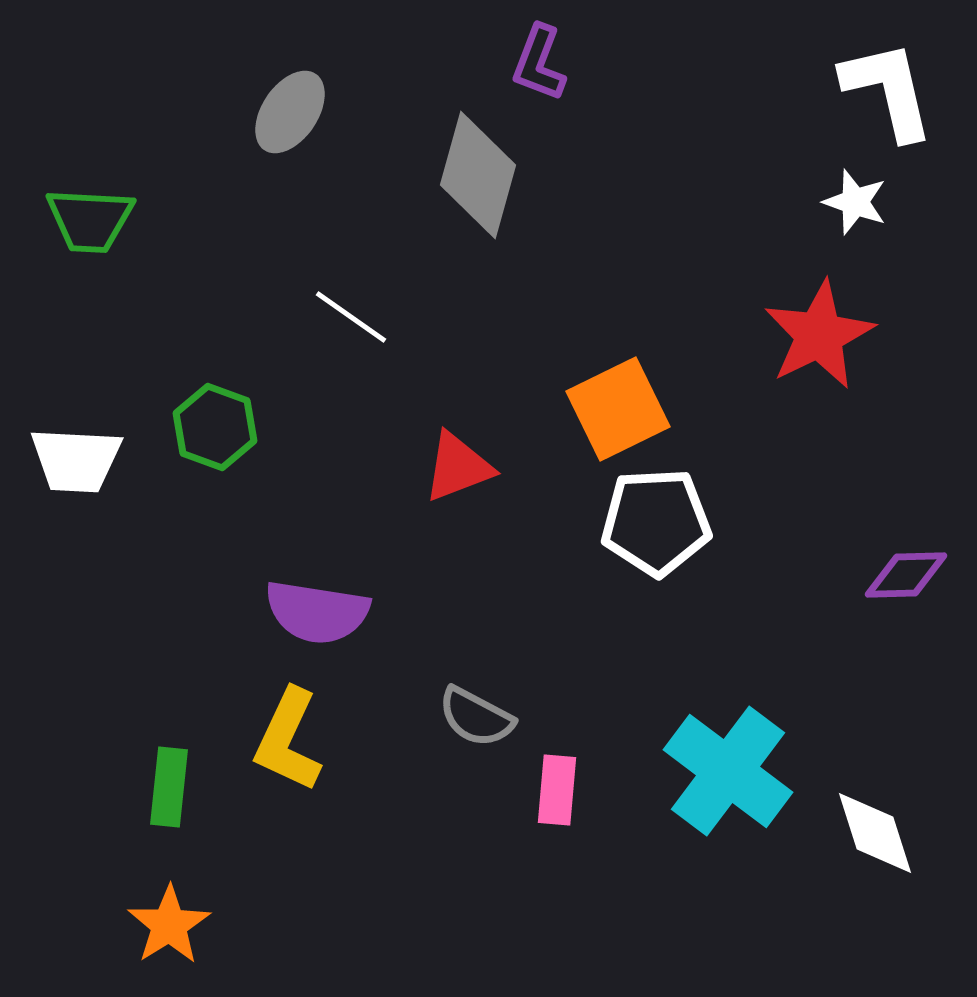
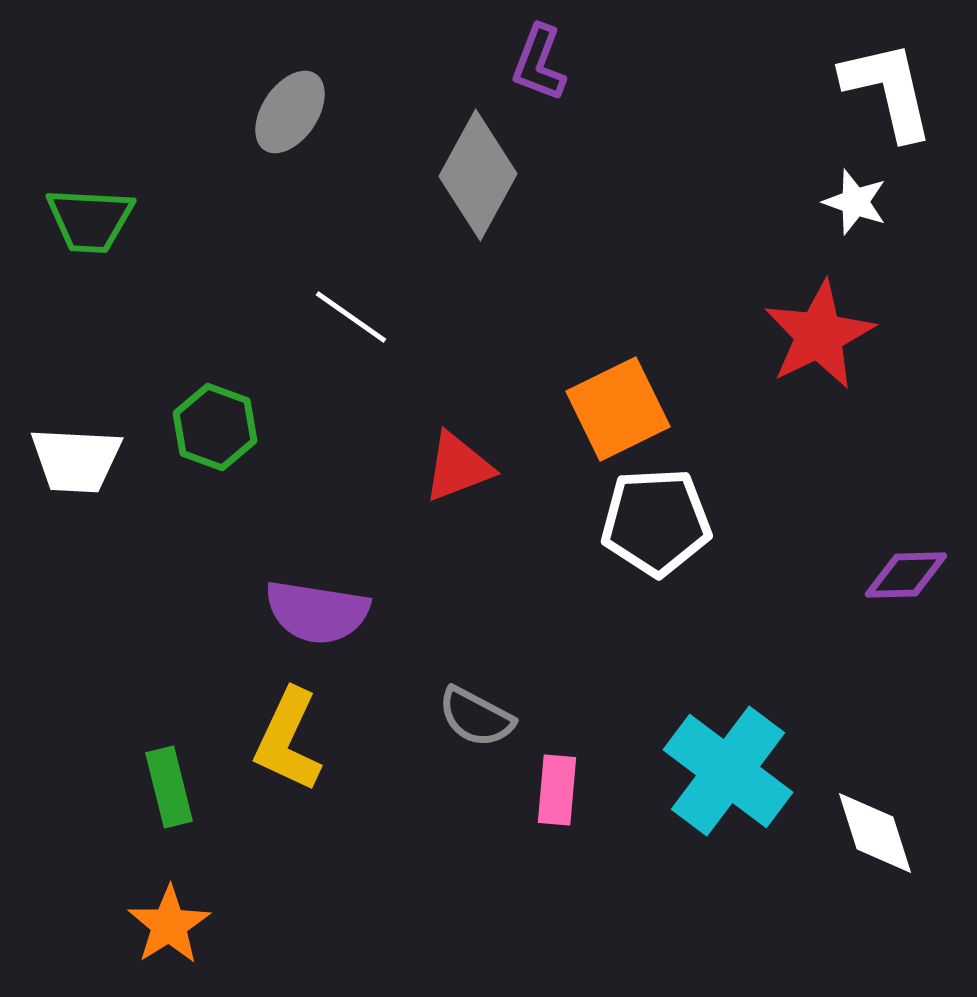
gray diamond: rotated 13 degrees clockwise
green rectangle: rotated 20 degrees counterclockwise
